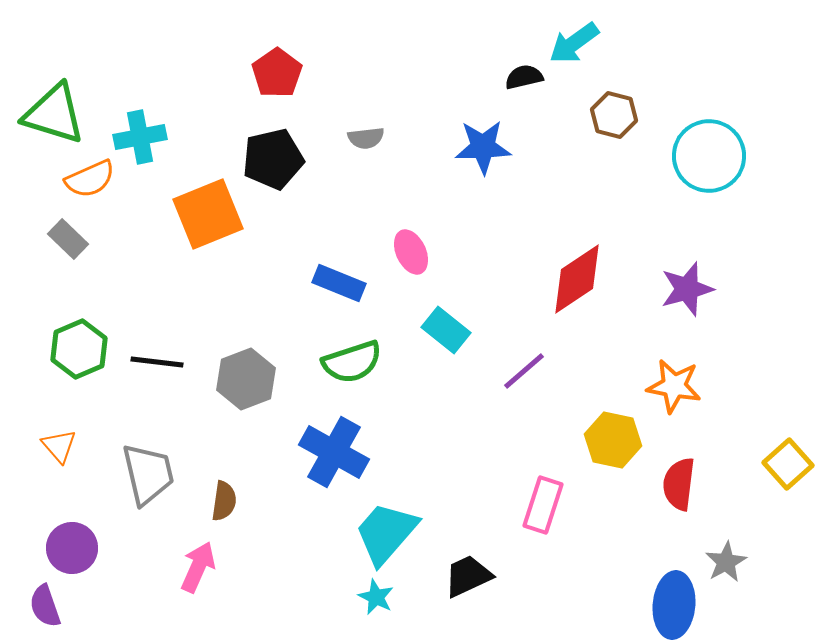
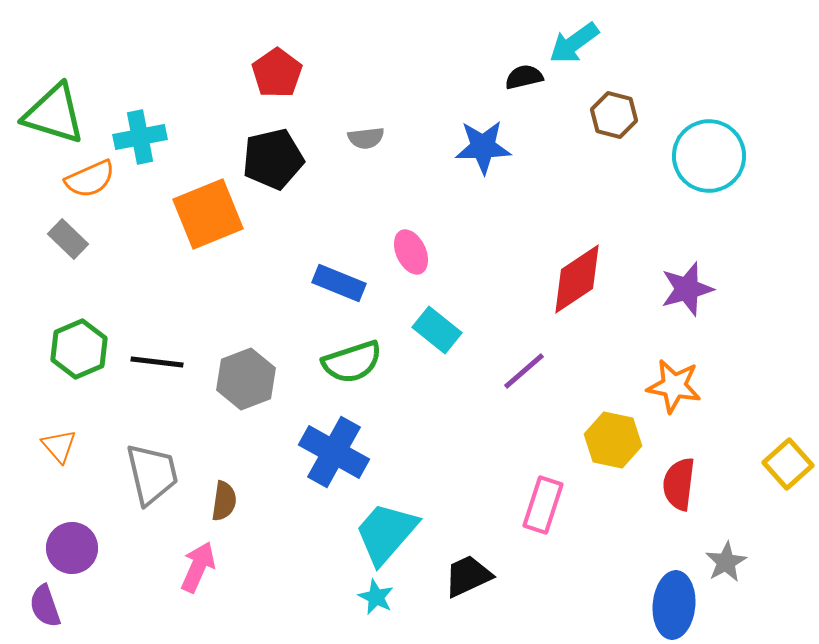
cyan rectangle: moved 9 px left
gray trapezoid: moved 4 px right
